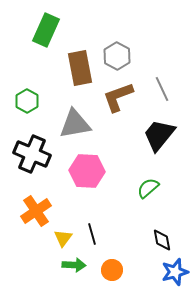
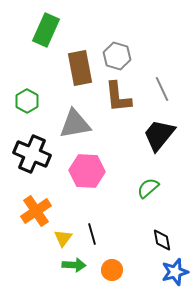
gray hexagon: rotated 12 degrees counterclockwise
brown L-shape: rotated 76 degrees counterclockwise
